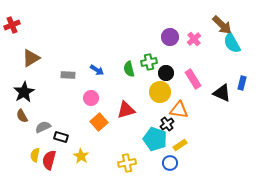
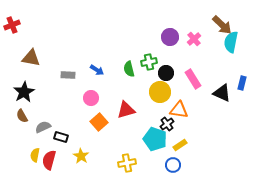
cyan semicircle: moved 1 px left, 1 px up; rotated 40 degrees clockwise
brown triangle: rotated 42 degrees clockwise
blue circle: moved 3 px right, 2 px down
